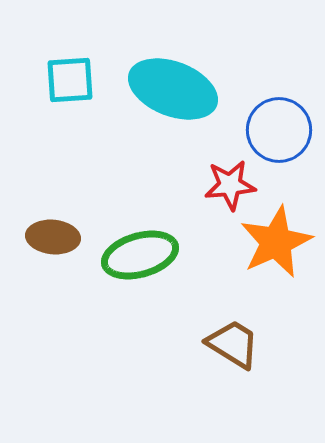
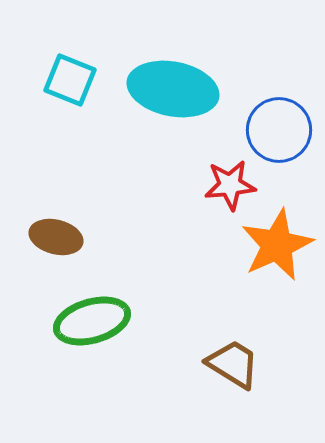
cyan square: rotated 26 degrees clockwise
cyan ellipse: rotated 10 degrees counterclockwise
brown ellipse: moved 3 px right; rotated 9 degrees clockwise
orange star: moved 1 px right, 3 px down
green ellipse: moved 48 px left, 66 px down
brown trapezoid: moved 20 px down
